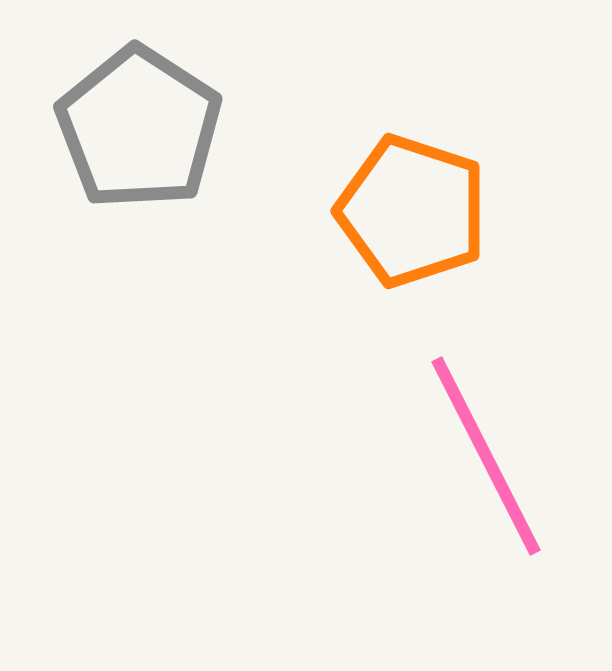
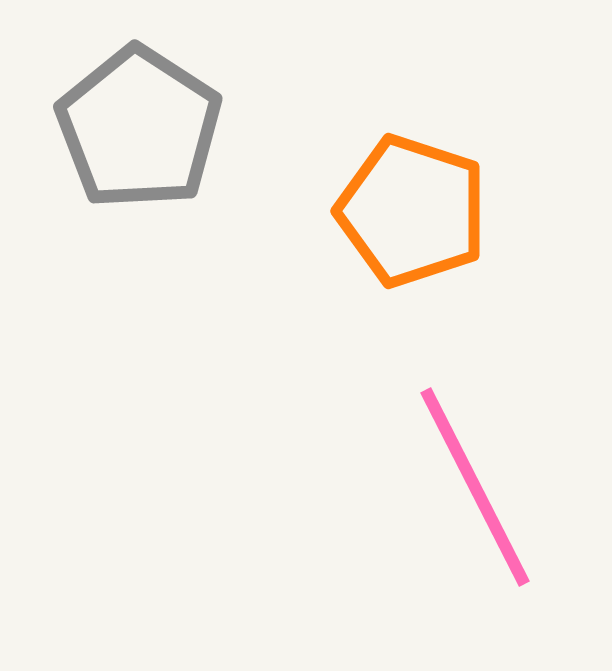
pink line: moved 11 px left, 31 px down
